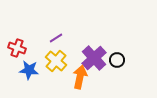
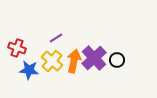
yellow cross: moved 4 px left
orange arrow: moved 6 px left, 16 px up
